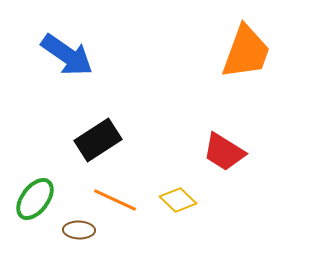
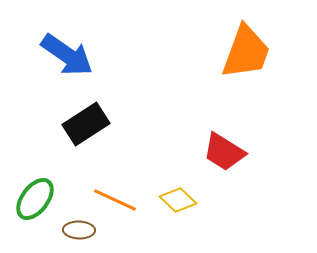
black rectangle: moved 12 px left, 16 px up
